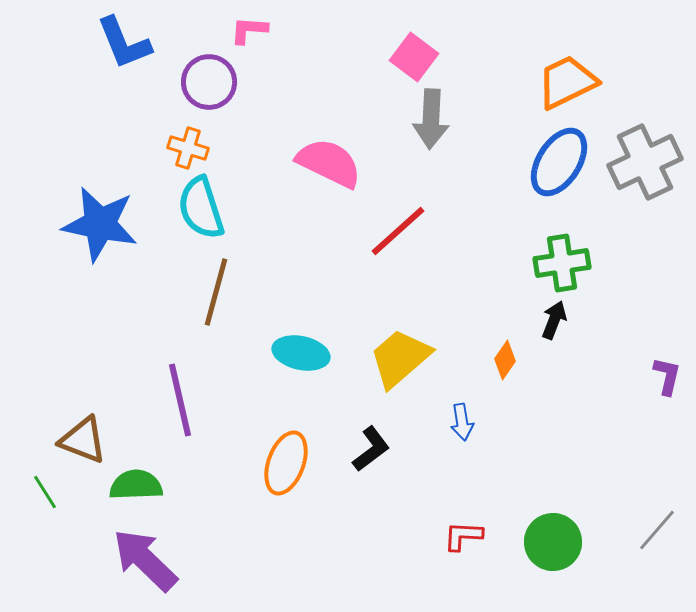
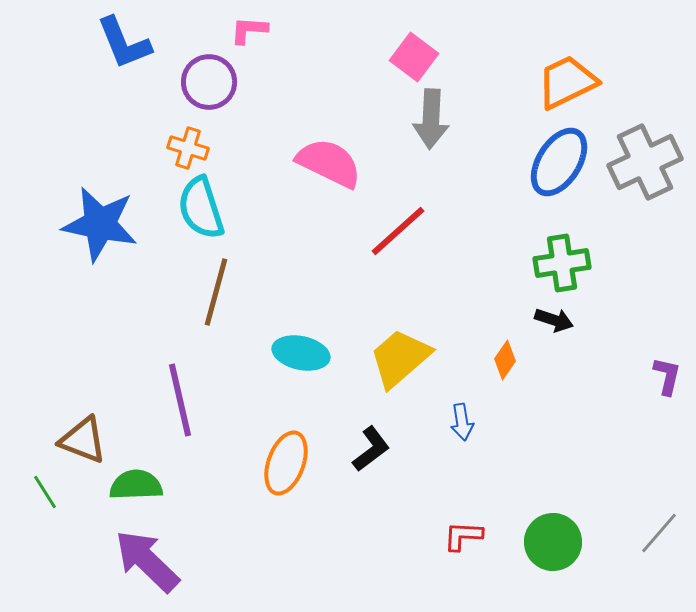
black arrow: rotated 87 degrees clockwise
gray line: moved 2 px right, 3 px down
purple arrow: moved 2 px right, 1 px down
